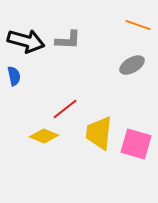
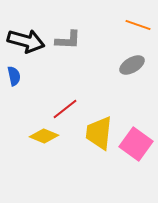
pink square: rotated 20 degrees clockwise
